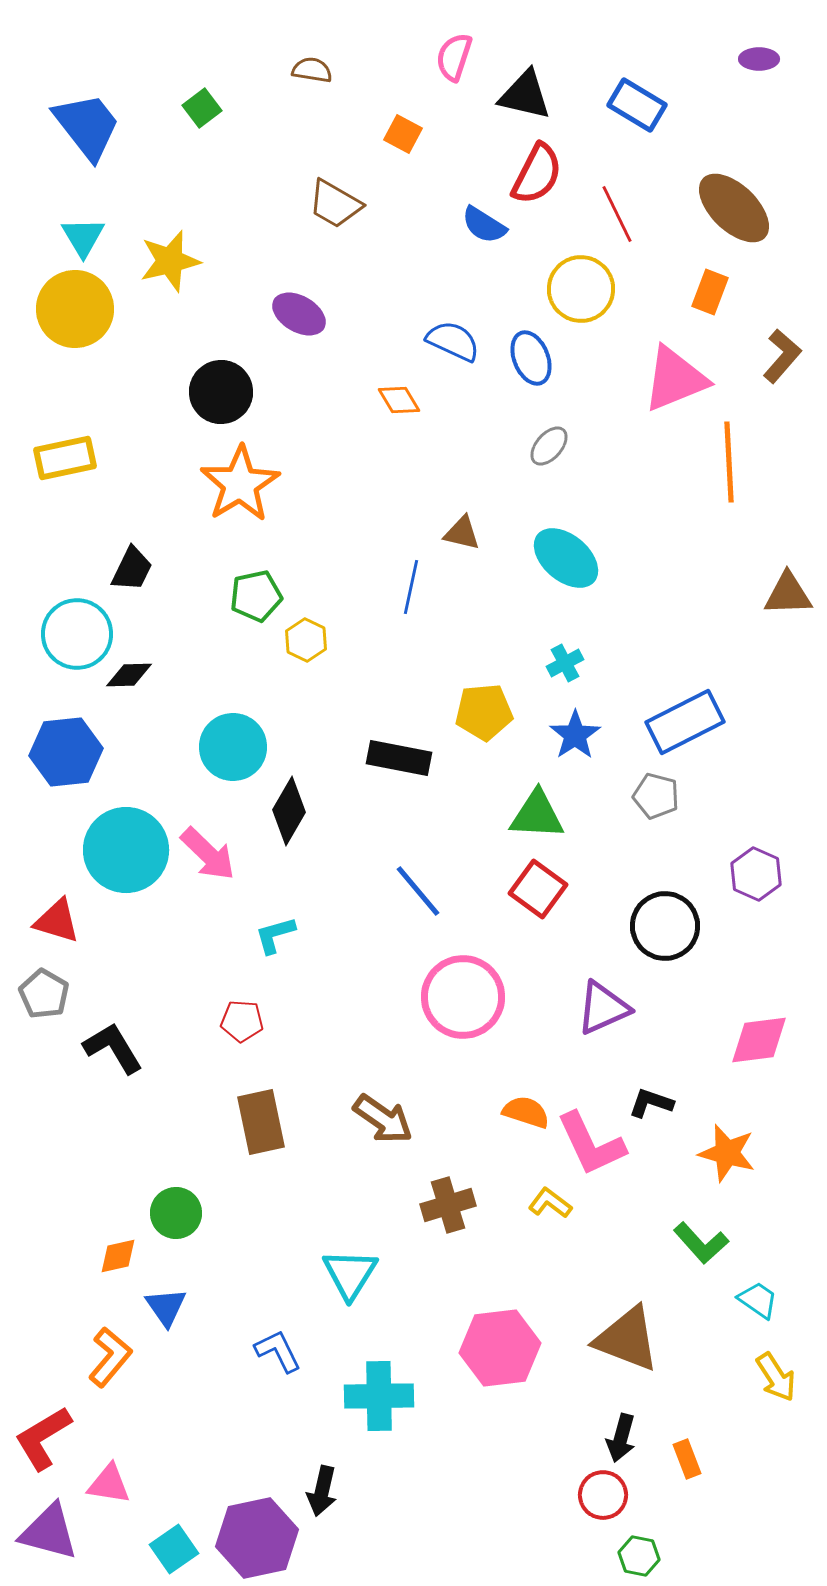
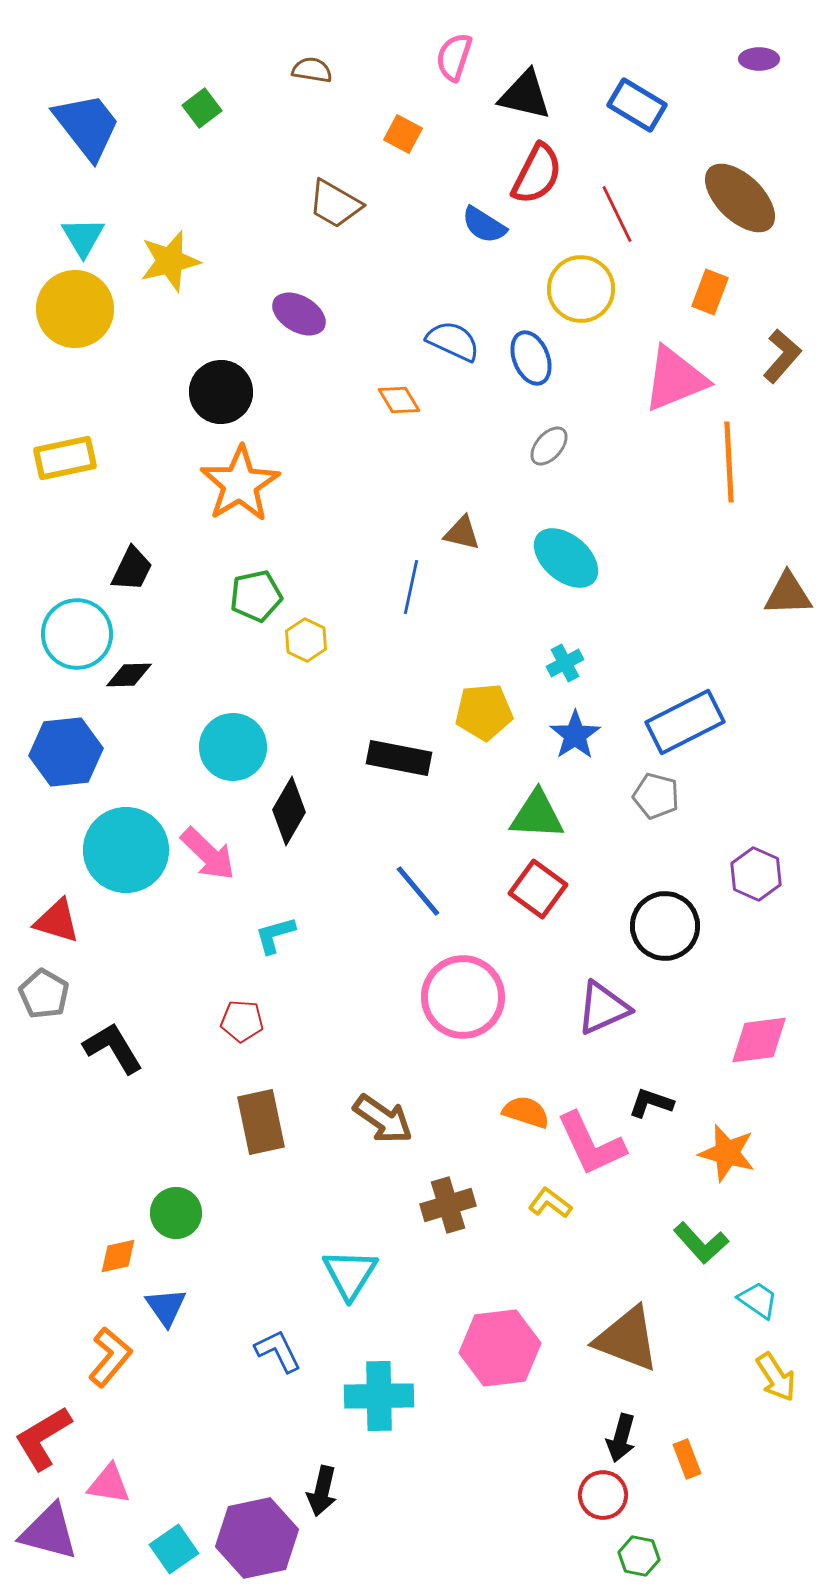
brown ellipse at (734, 208): moved 6 px right, 10 px up
